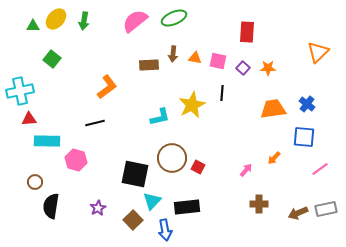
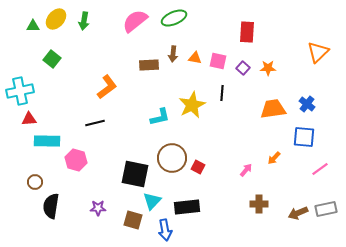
purple star at (98, 208): rotated 28 degrees clockwise
brown square at (133, 220): rotated 30 degrees counterclockwise
